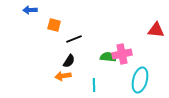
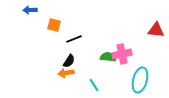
orange arrow: moved 3 px right, 3 px up
cyan line: rotated 32 degrees counterclockwise
